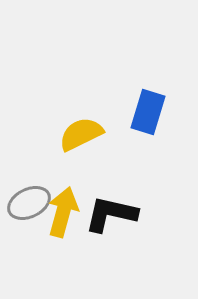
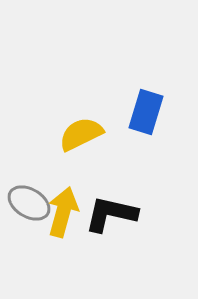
blue rectangle: moved 2 px left
gray ellipse: rotated 57 degrees clockwise
